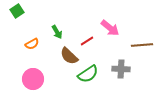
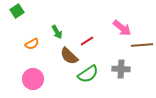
pink arrow: moved 12 px right
